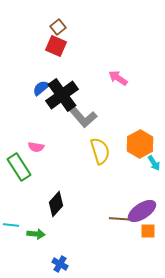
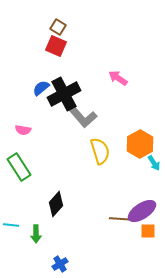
brown square: rotated 21 degrees counterclockwise
black cross: moved 2 px right, 1 px up; rotated 8 degrees clockwise
pink semicircle: moved 13 px left, 17 px up
green arrow: rotated 84 degrees clockwise
blue cross: rotated 28 degrees clockwise
